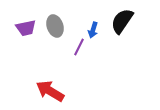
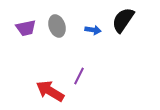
black semicircle: moved 1 px right, 1 px up
gray ellipse: moved 2 px right
blue arrow: rotated 98 degrees counterclockwise
purple line: moved 29 px down
